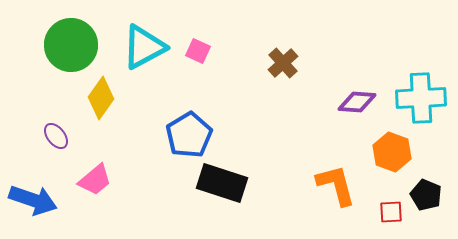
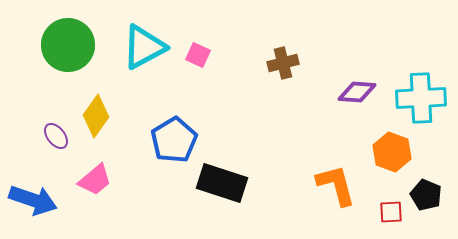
green circle: moved 3 px left
pink square: moved 4 px down
brown cross: rotated 28 degrees clockwise
yellow diamond: moved 5 px left, 18 px down
purple diamond: moved 10 px up
blue pentagon: moved 15 px left, 5 px down
